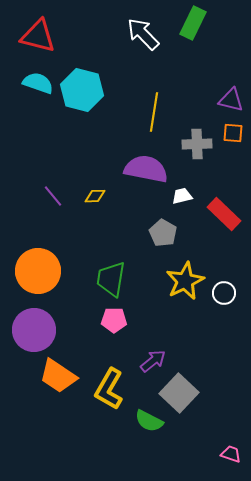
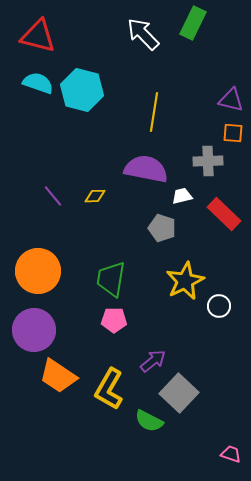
gray cross: moved 11 px right, 17 px down
gray pentagon: moved 1 px left, 5 px up; rotated 12 degrees counterclockwise
white circle: moved 5 px left, 13 px down
